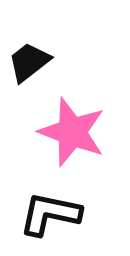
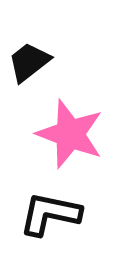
pink star: moved 2 px left, 2 px down
